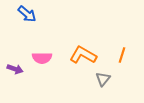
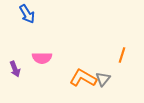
blue arrow: rotated 18 degrees clockwise
orange L-shape: moved 23 px down
purple arrow: rotated 49 degrees clockwise
